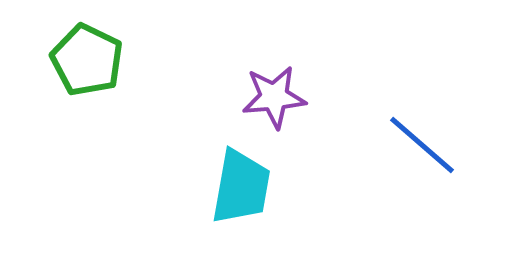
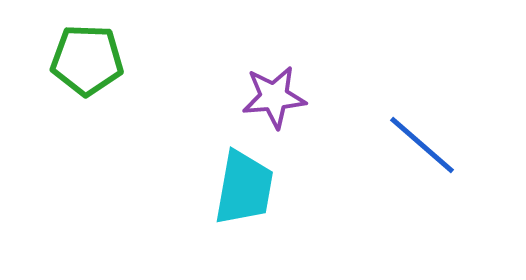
green pentagon: rotated 24 degrees counterclockwise
cyan trapezoid: moved 3 px right, 1 px down
